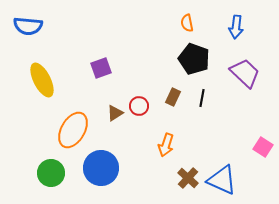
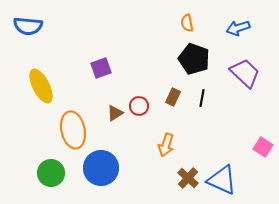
blue arrow: moved 2 px right, 1 px down; rotated 65 degrees clockwise
yellow ellipse: moved 1 px left, 6 px down
orange ellipse: rotated 42 degrees counterclockwise
